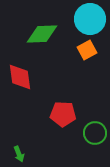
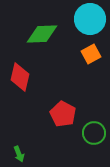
orange square: moved 4 px right, 4 px down
red diamond: rotated 20 degrees clockwise
red pentagon: rotated 25 degrees clockwise
green circle: moved 1 px left
